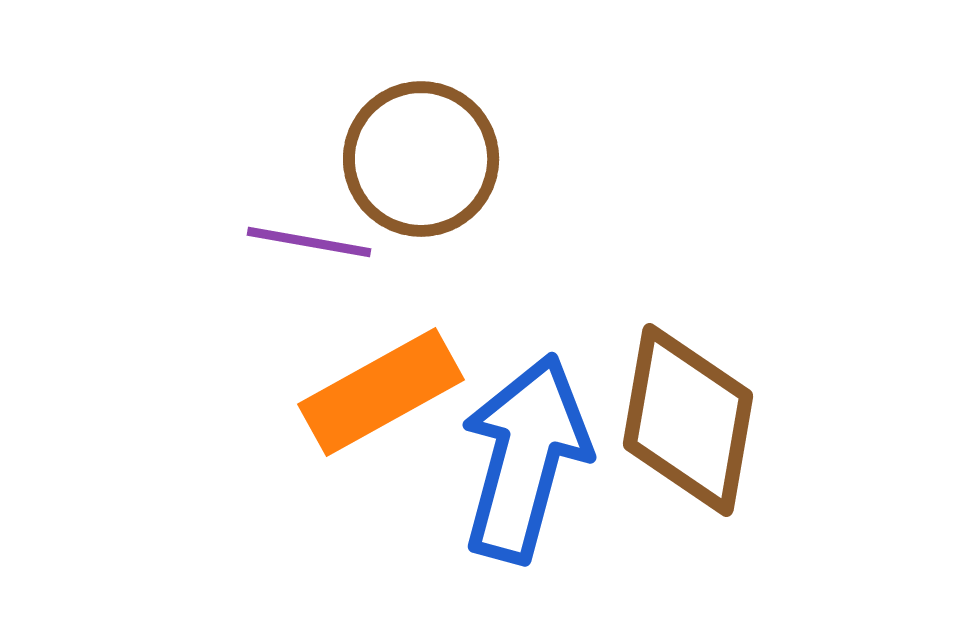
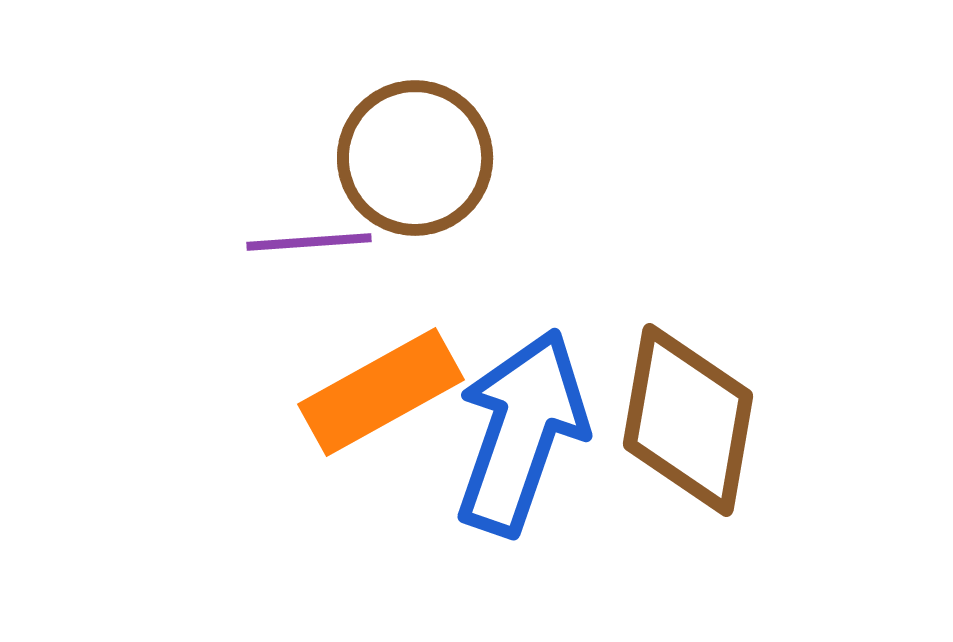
brown circle: moved 6 px left, 1 px up
purple line: rotated 14 degrees counterclockwise
blue arrow: moved 4 px left, 26 px up; rotated 4 degrees clockwise
